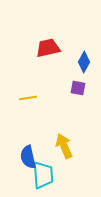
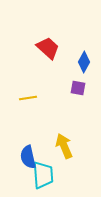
red trapezoid: rotated 55 degrees clockwise
